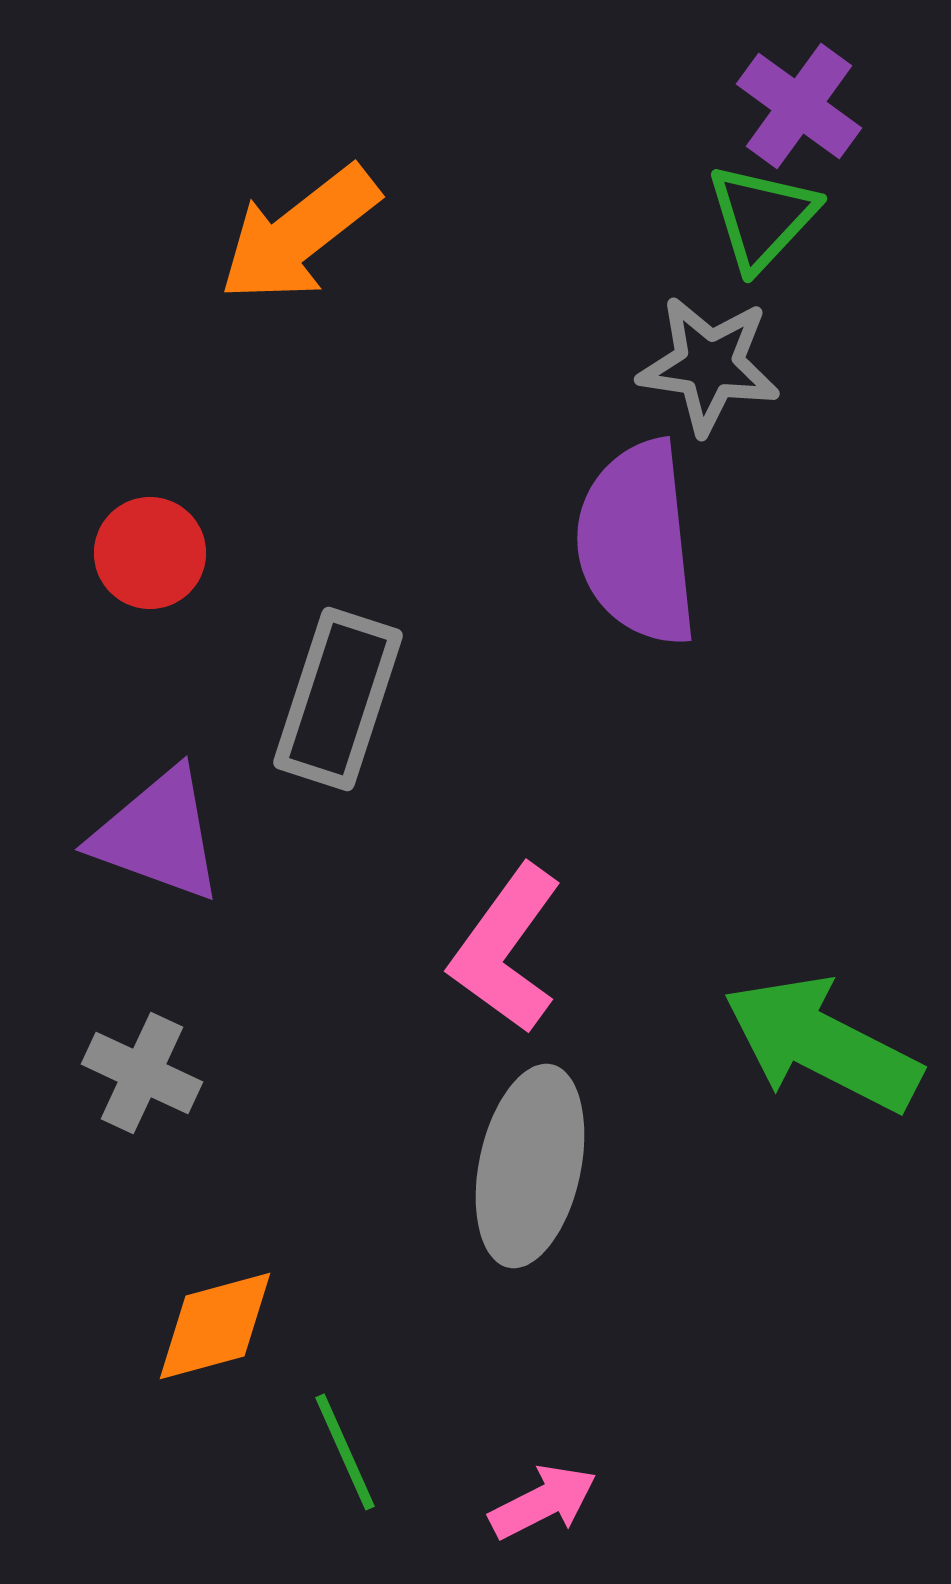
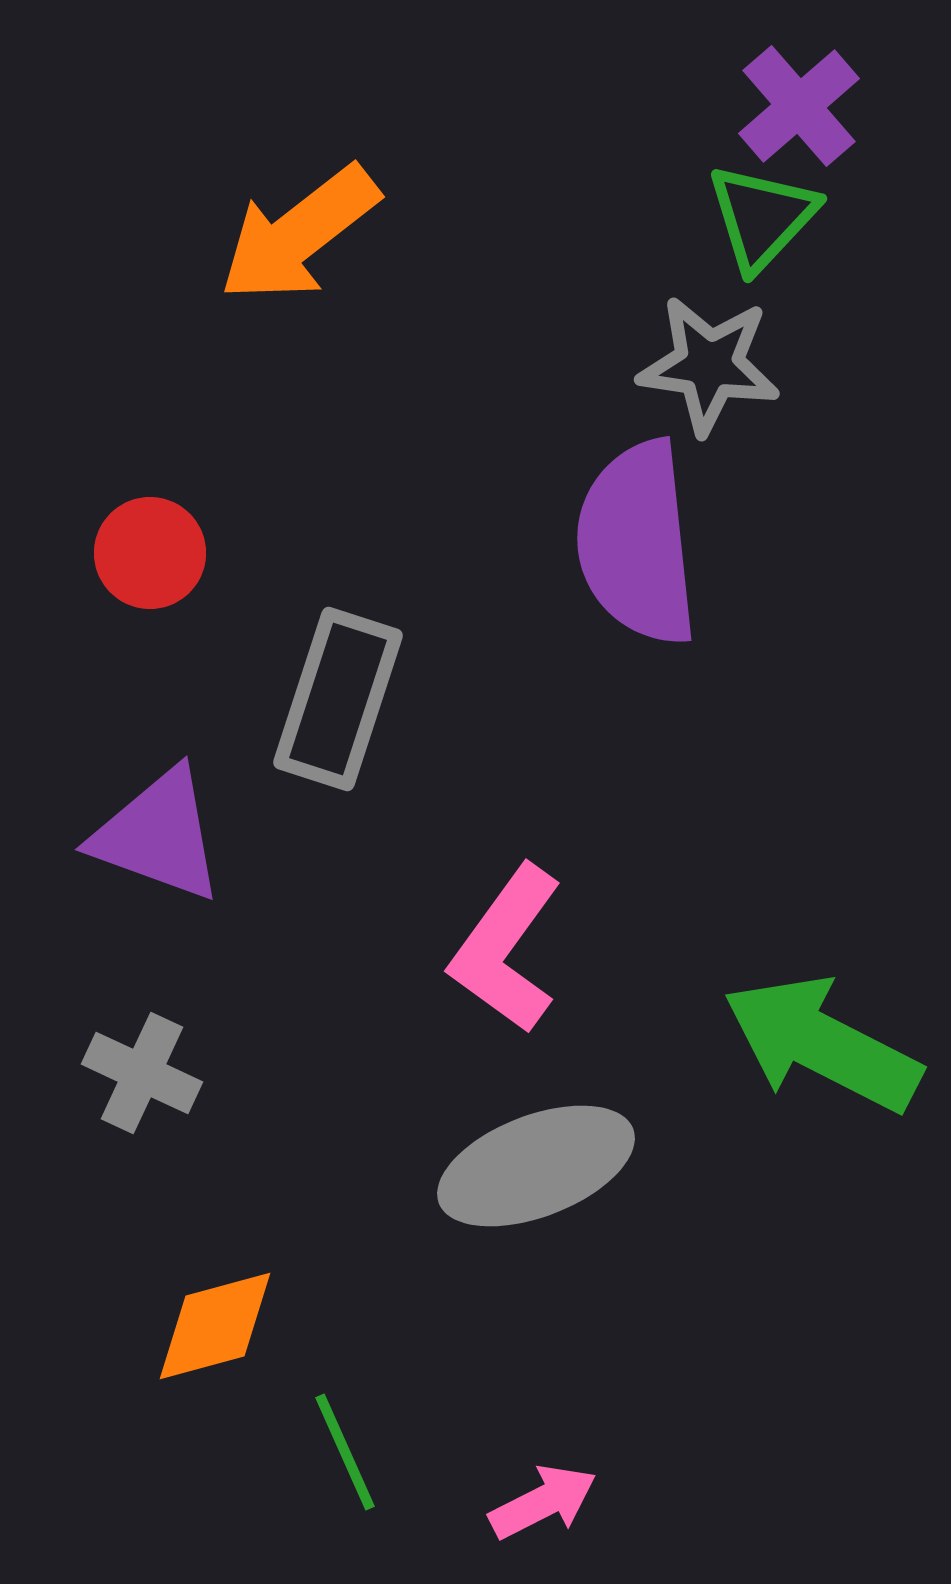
purple cross: rotated 13 degrees clockwise
gray ellipse: moved 6 px right; rotated 57 degrees clockwise
